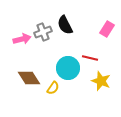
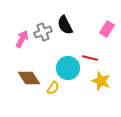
pink arrow: rotated 48 degrees counterclockwise
